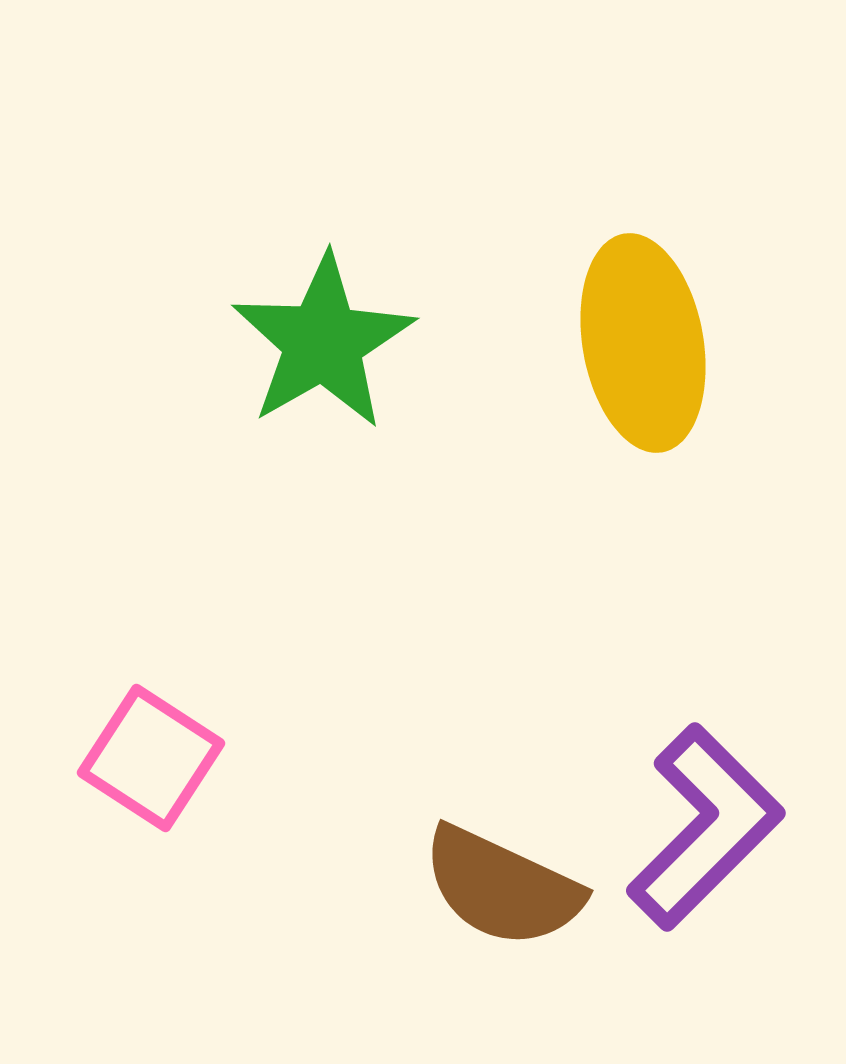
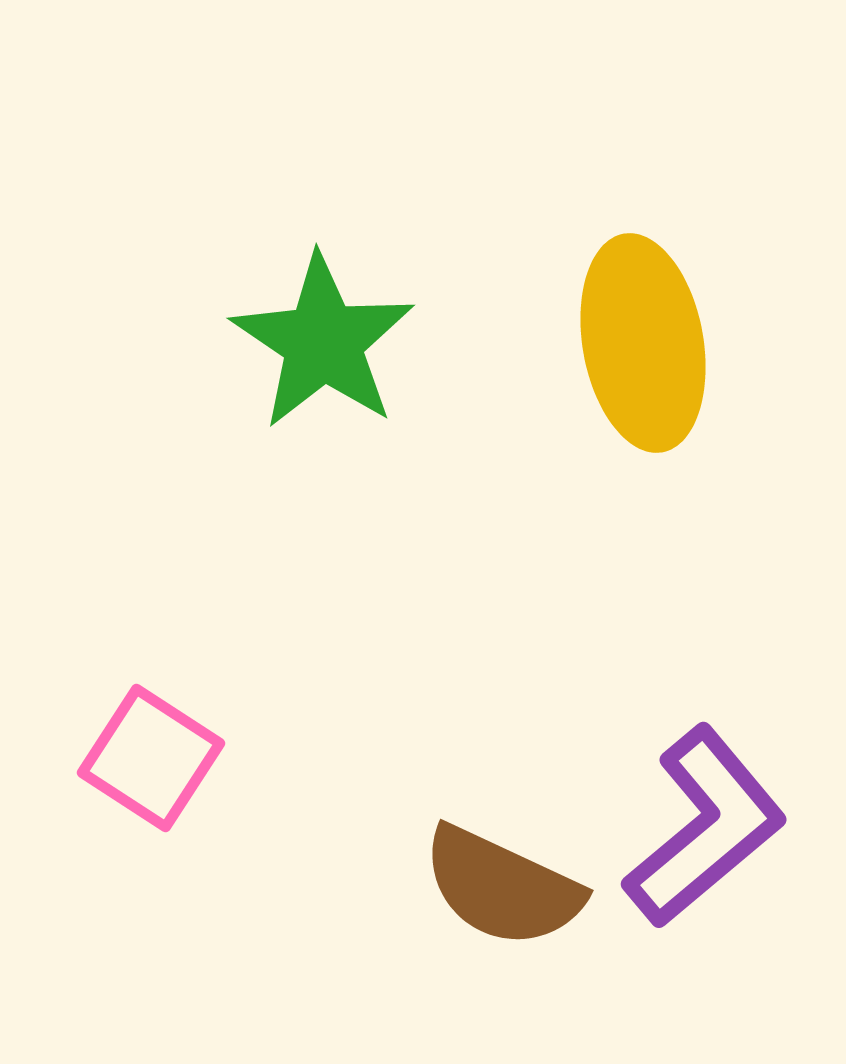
green star: rotated 8 degrees counterclockwise
purple L-shape: rotated 5 degrees clockwise
